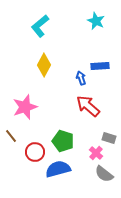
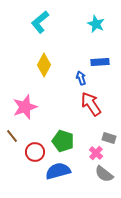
cyan star: moved 3 px down
cyan L-shape: moved 4 px up
blue rectangle: moved 4 px up
red arrow: moved 3 px right, 2 px up; rotated 15 degrees clockwise
brown line: moved 1 px right
blue semicircle: moved 2 px down
